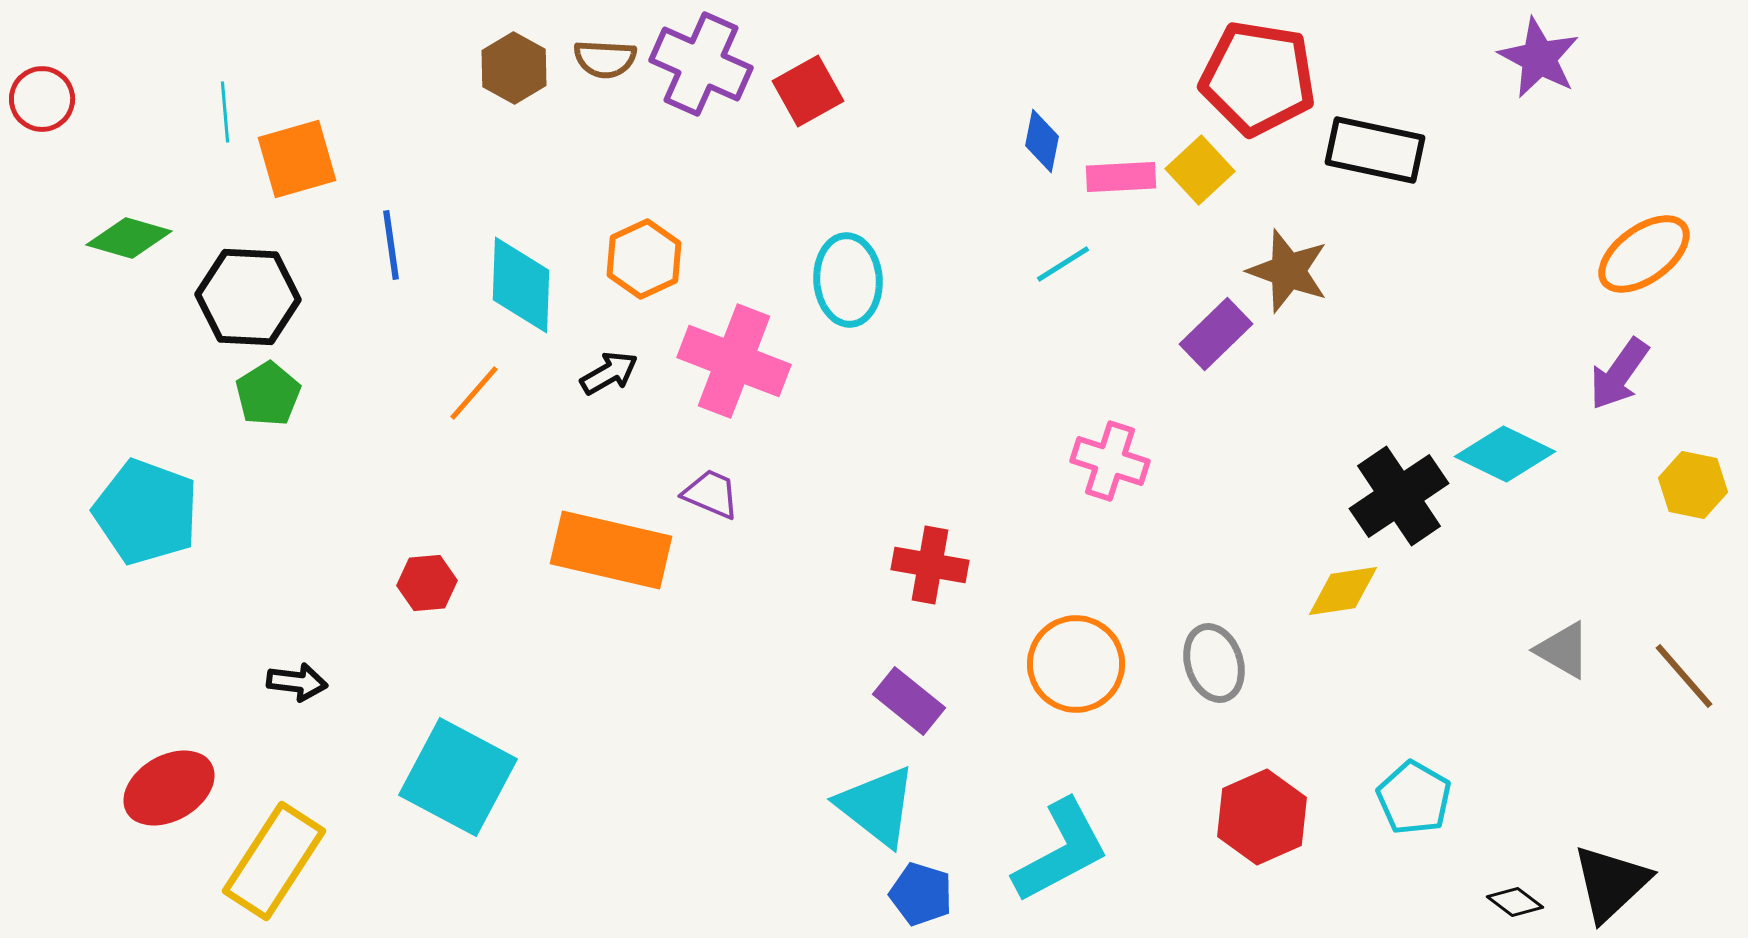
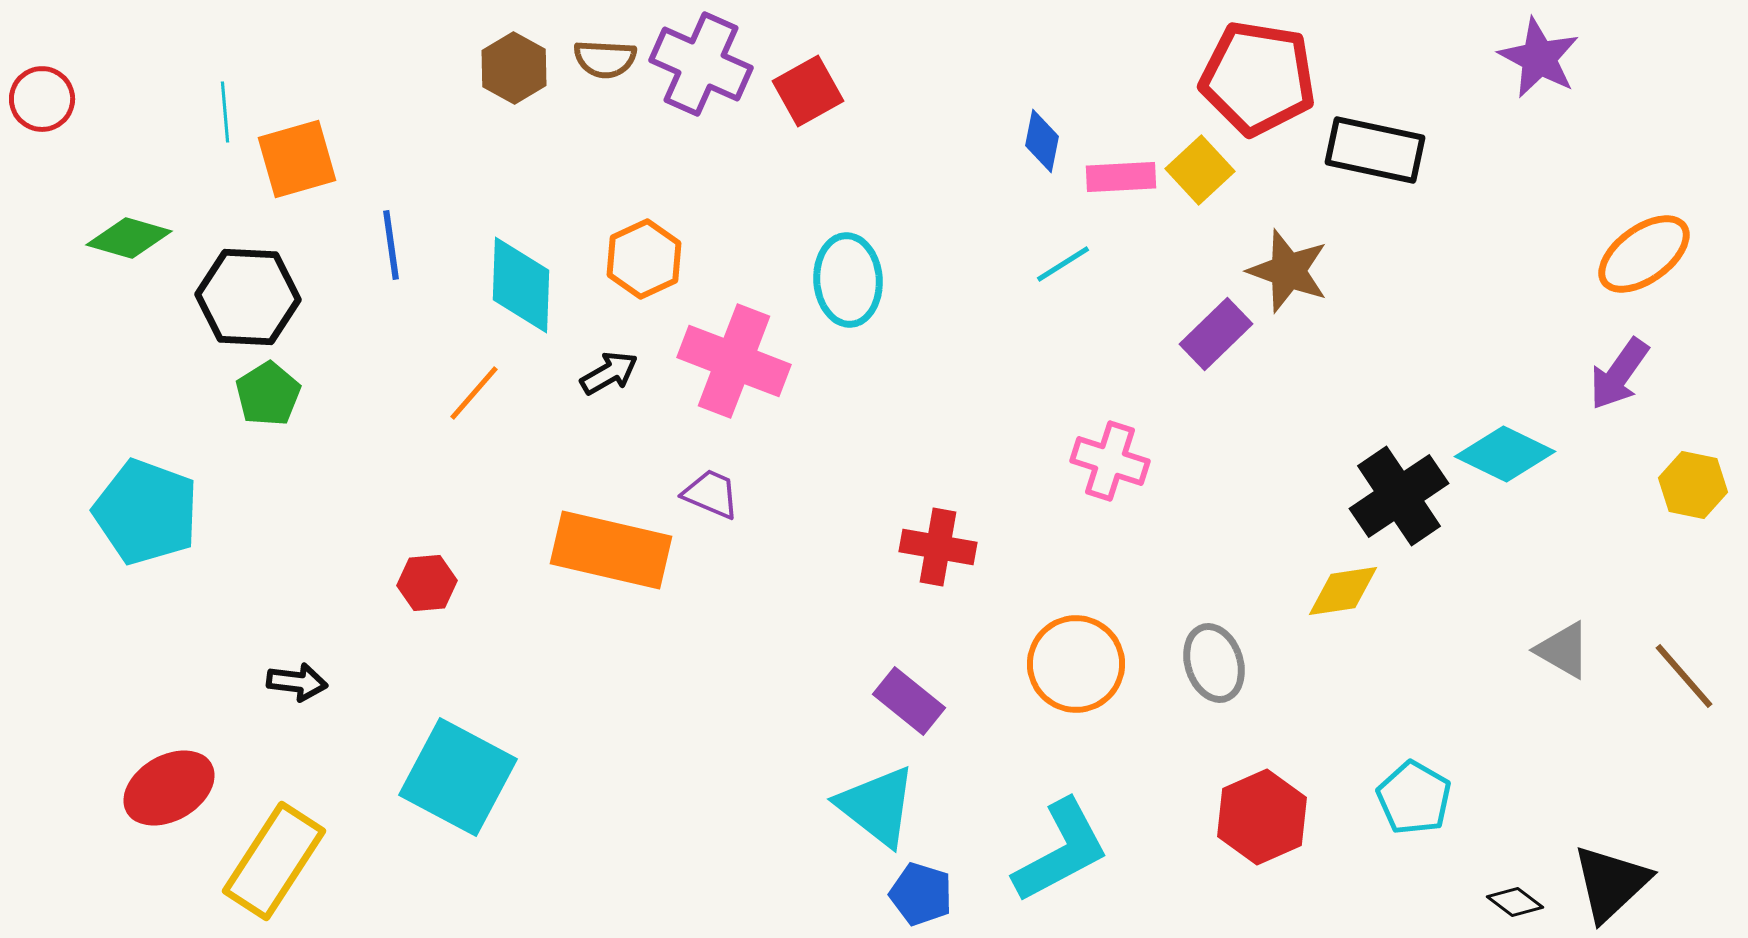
red cross at (930, 565): moved 8 px right, 18 px up
